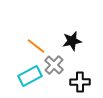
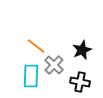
black star: moved 10 px right, 9 px down; rotated 12 degrees counterclockwise
cyan rectangle: moved 1 px right; rotated 60 degrees counterclockwise
black cross: rotated 12 degrees clockwise
